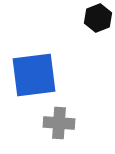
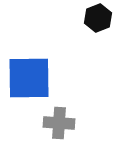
blue square: moved 5 px left, 3 px down; rotated 6 degrees clockwise
